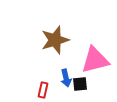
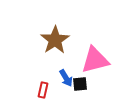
brown star: rotated 16 degrees counterclockwise
blue arrow: rotated 18 degrees counterclockwise
